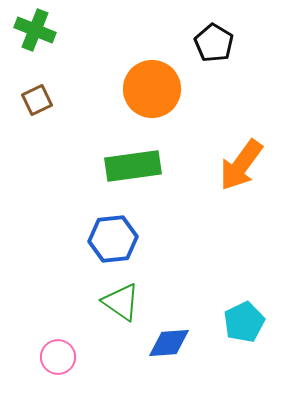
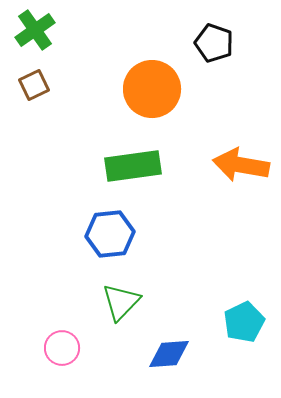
green cross: rotated 33 degrees clockwise
black pentagon: rotated 12 degrees counterclockwise
brown square: moved 3 px left, 15 px up
orange arrow: rotated 64 degrees clockwise
blue hexagon: moved 3 px left, 5 px up
green triangle: rotated 39 degrees clockwise
blue diamond: moved 11 px down
pink circle: moved 4 px right, 9 px up
